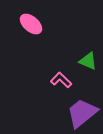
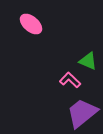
pink L-shape: moved 9 px right
